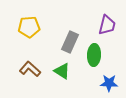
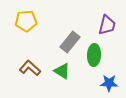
yellow pentagon: moved 3 px left, 6 px up
gray rectangle: rotated 15 degrees clockwise
brown L-shape: moved 1 px up
